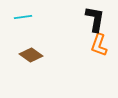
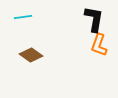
black L-shape: moved 1 px left
